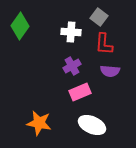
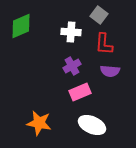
gray square: moved 2 px up
green diamond: moved 1 px right; rotated 32 degrees clockwise
